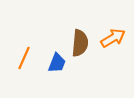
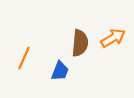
blue trapezoid: moved 3 px right, 8 px down
